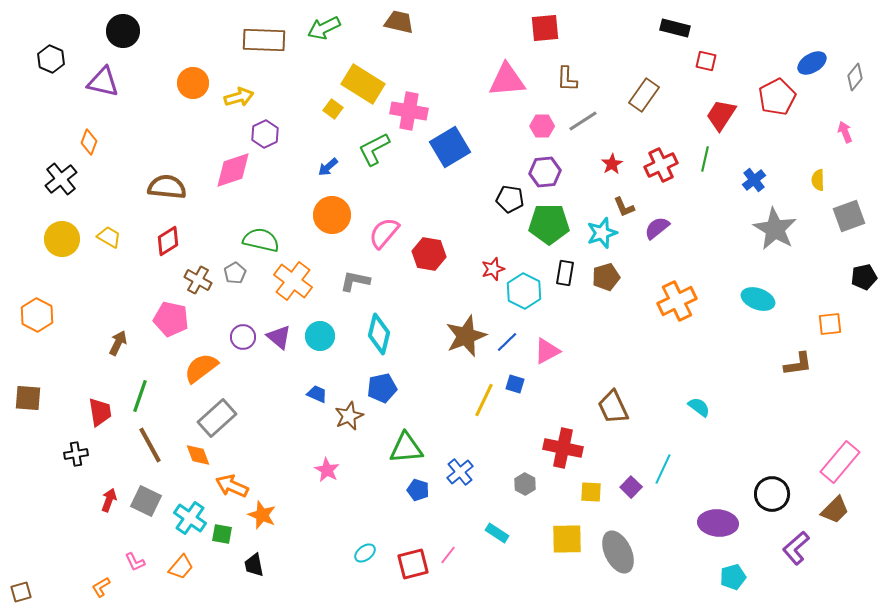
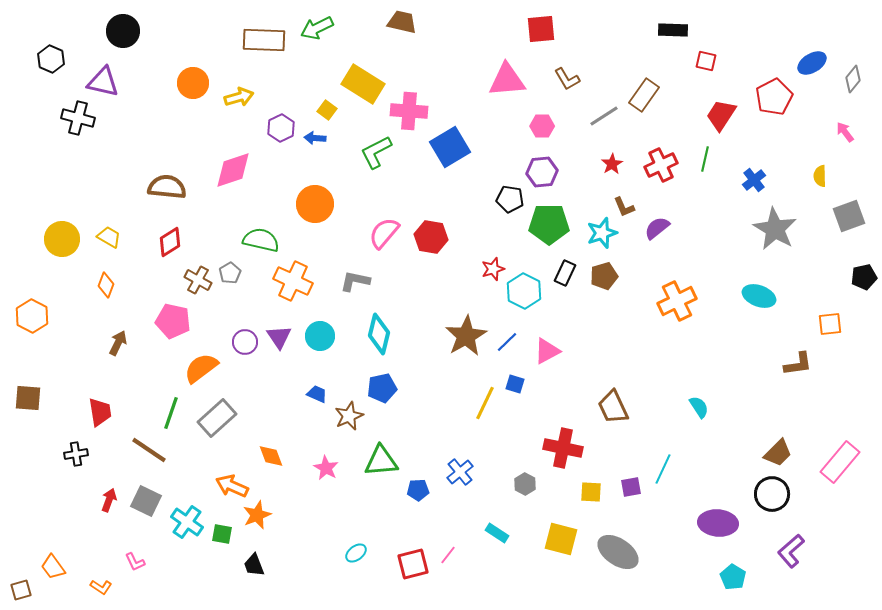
brown trapezoid at (399, 22): moved 3 px right
green arrow at (324, 28): moved 7 px left
red square at (545, 28): moved 4 px left, 1 px down
black rectangle at (675, 28): moved 2 px left, 2 px down; rotated 12 degrees counterclockwise
gray diamond at (855, 77): moved 2 px left, 2 px down
brown L-shape at (567, 79): rotated 32 degrees counterclockwise
red pentagon at (777, 97): moved 3 px left
yellow square at (333, 109): moved 6 px left, 1 px down
pink cross at (409, 111): rotated 6 degrees counterclockwise
gray line at (583, 121): moved 21 px right, 5 px up
pink arrow at (845, 132): rotated 15 degrees counterclockwise
purple hexagon at (265, 134): moved 16 px right, 6 px up
orange diamond at (89, 142): moved 17 px right, 143 px down
green L-shape at (374, 149): moved 2 px right, 3 px down
blue arrow at (328, 167): moved 13 px left, 29 px up; rotated 45 degrees clockwise
purple hexagon at (545, 172): moved 3 px left
black cross at (61, 179): moved 17 px right, 61 px up; rotated 36 degrees counterclockwise
yellow semicircle at (818, 180): moved 2 px right, 4 px up
orange circle at (332, 215): moved 17 px left, 11 px up
red diamond at (168, 241): moved 2 px right, 1 px down
red hexagon at (429, 254): moved 2 px right, 17 px up
gray pentagon at (235, 273): moved 5 px left
black rectangle at (565, 273): rotated 15 degrees clockwise
brown pentagon at (606, 277): moved 2 px left, 1 px up
orange cross at (293, 281): rotated 12 degrees counterclockwise
cyan ellipse at (758, 299): moved 1 px right, 3 px up
orange hexagon at (37, 315): moved 5 px left, 1 px down
pink pentagon at (171, 319): moved 2 px right, 2 px down
brown star at (466, 336): rotated 9 degrees counterclockwise
purple circle at (243, 337): moved 2 px right, 5 px down
purple triangle at (279, 337): rotated 16 degrees clockwise
green line at (140, 396): moved 31 px right, 17 px down
yellow line at (484, 400): moved 1 px right, 3 px down
cyan semicircle at (699, 407): rotated 20 degrees clockwise
brown line at (150, 445): moved 1 px left, 5 px down; rotated 27 degrees counterclockwise
green triangle at (406, 448): moved 25 px left, 13 px down
orange diamond at (198, 455): moved 73 px right, 1 px down
pink star at (327, 470): moved 1 px left, 2 px up
purple square at (631, 487): rotated 35 degrees clockwise
blue pentagon at (418, 490): rotated 20 degrees counterclockwise
brown trapezoid at (835, 510): moved 57 px left, 57 px up
orange star at (262, 515): moved 5 px left; rotated 28 degrees clockwise
cyan cross at (190, 518): moved 3 px left, 4 px down
yellow square at (567, 539): moved 6 px left; rotated 16 degrees clockwise
purple L-shape at (796, 548): moved 5 px left, 3 px down
gray ellipse at (618, 552): rotated 30 degrees counterclockwise
cyan ellipse at (365, 553): moved 9 px left
black trapezoid at (254, 565): rotated 10 degrees counterclockwise
orange trapezoid at (181, 567): moved 128 px left; rotated 104 degrees clockwise
cyan pentagon at (733, 577): rotated 25 degrees counterclockwise
orange L-shape at (101, 587): rotated 115 degrees counterclockwise
brown square at (21, 592): moved 2 px up
